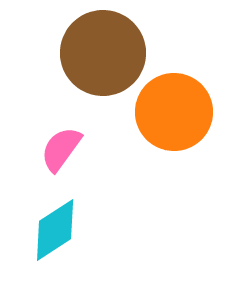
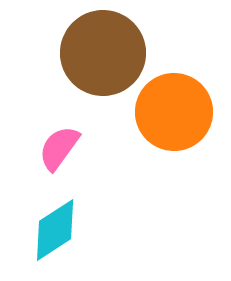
pink semicircle: moved 2 px left, 1 px up
